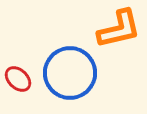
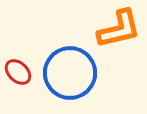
red ellipse: moved 7 px up
